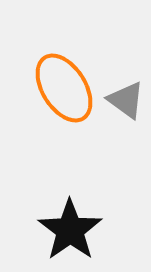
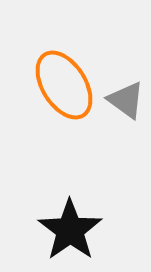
orange ellipse: moved 3 px up
